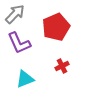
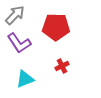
gray arrow: moved 1 px down
red pentagon: rotated 24 degrees clockwise
purple L-shape: rotated 10 degrees counterclockwise
